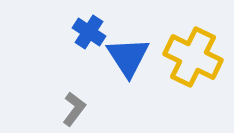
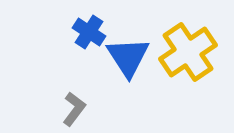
yellow cross: moved 5 px left, 5 px up; rotated 30 degrees clockwise
